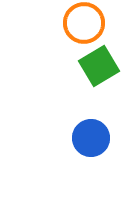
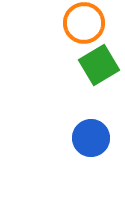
green square: moved 1 px up
